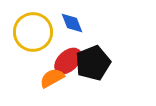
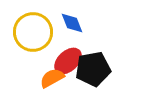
black pentagon: moved 6 px down; rotated 12 degrees clockwise
